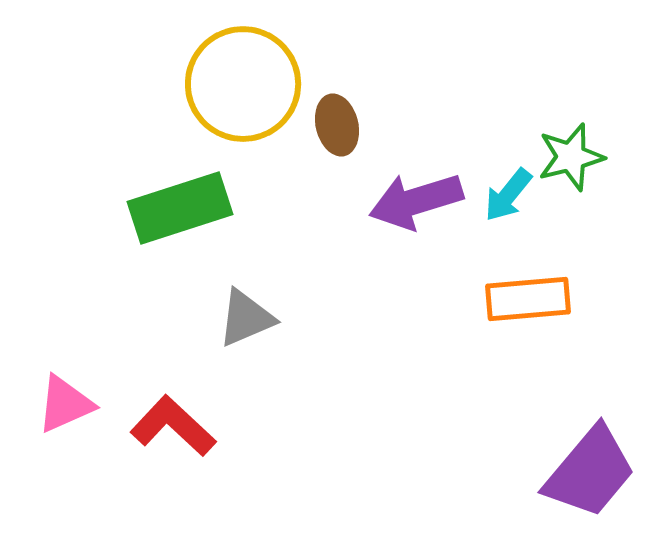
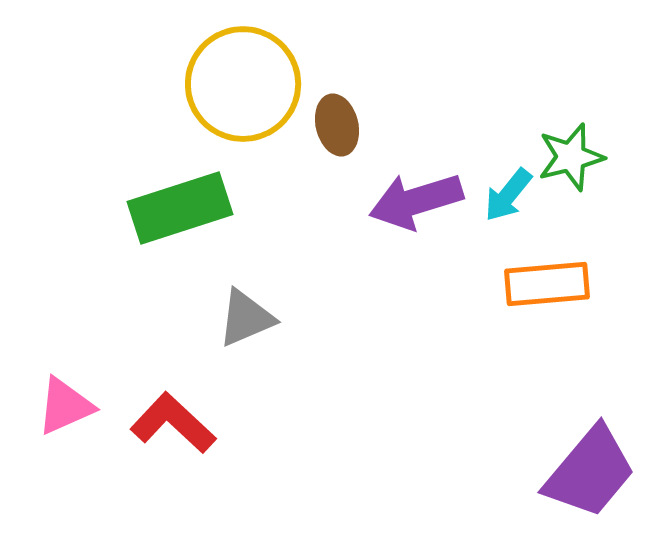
orange rectangle: moved 19 px right, 15 px up
pink triangle: moved 2 px down
red L-shape: moved 3 px up
